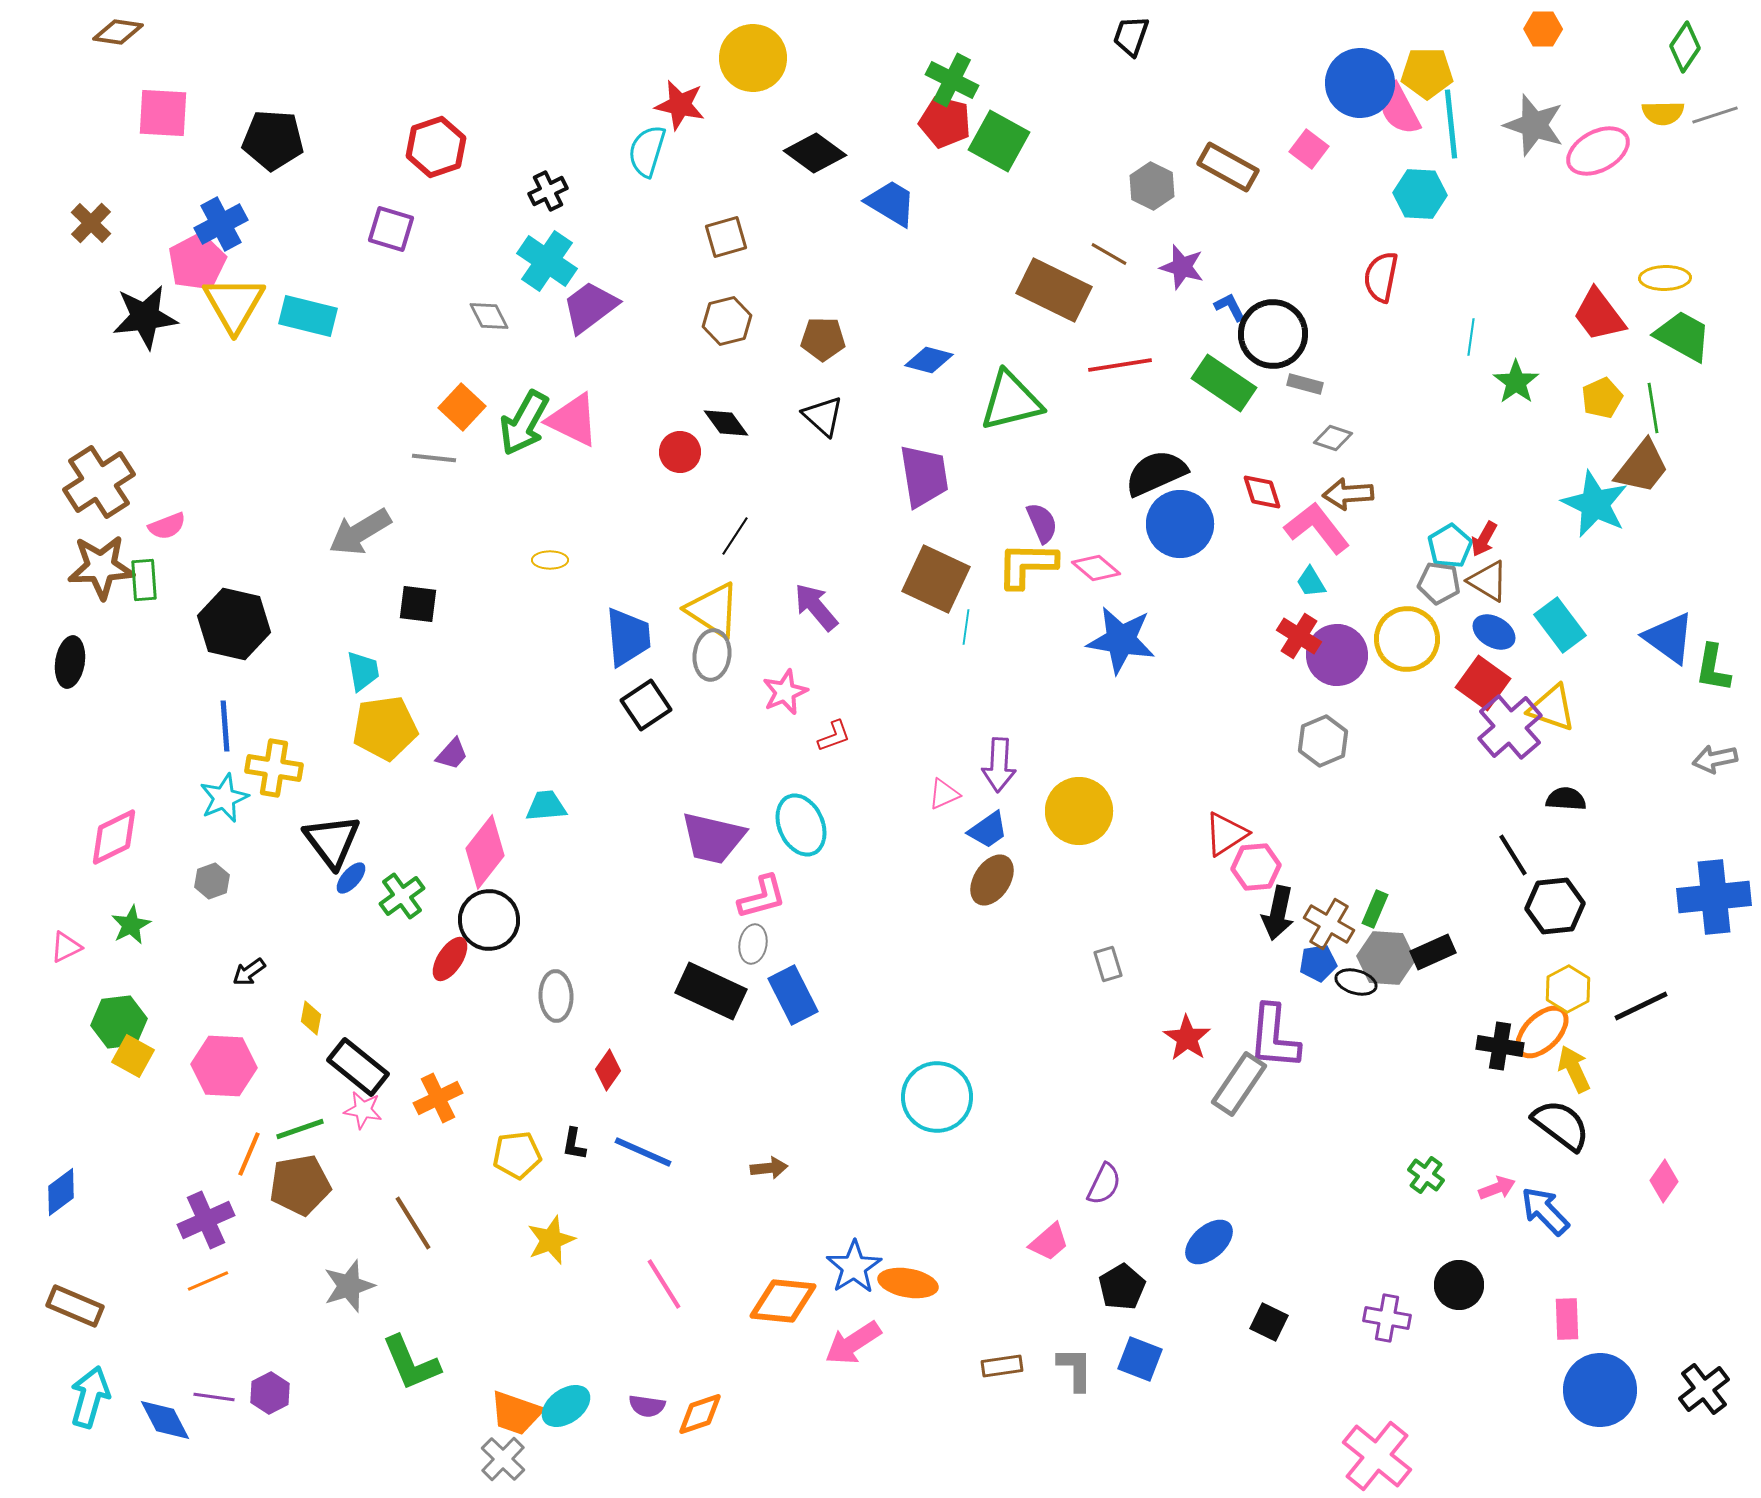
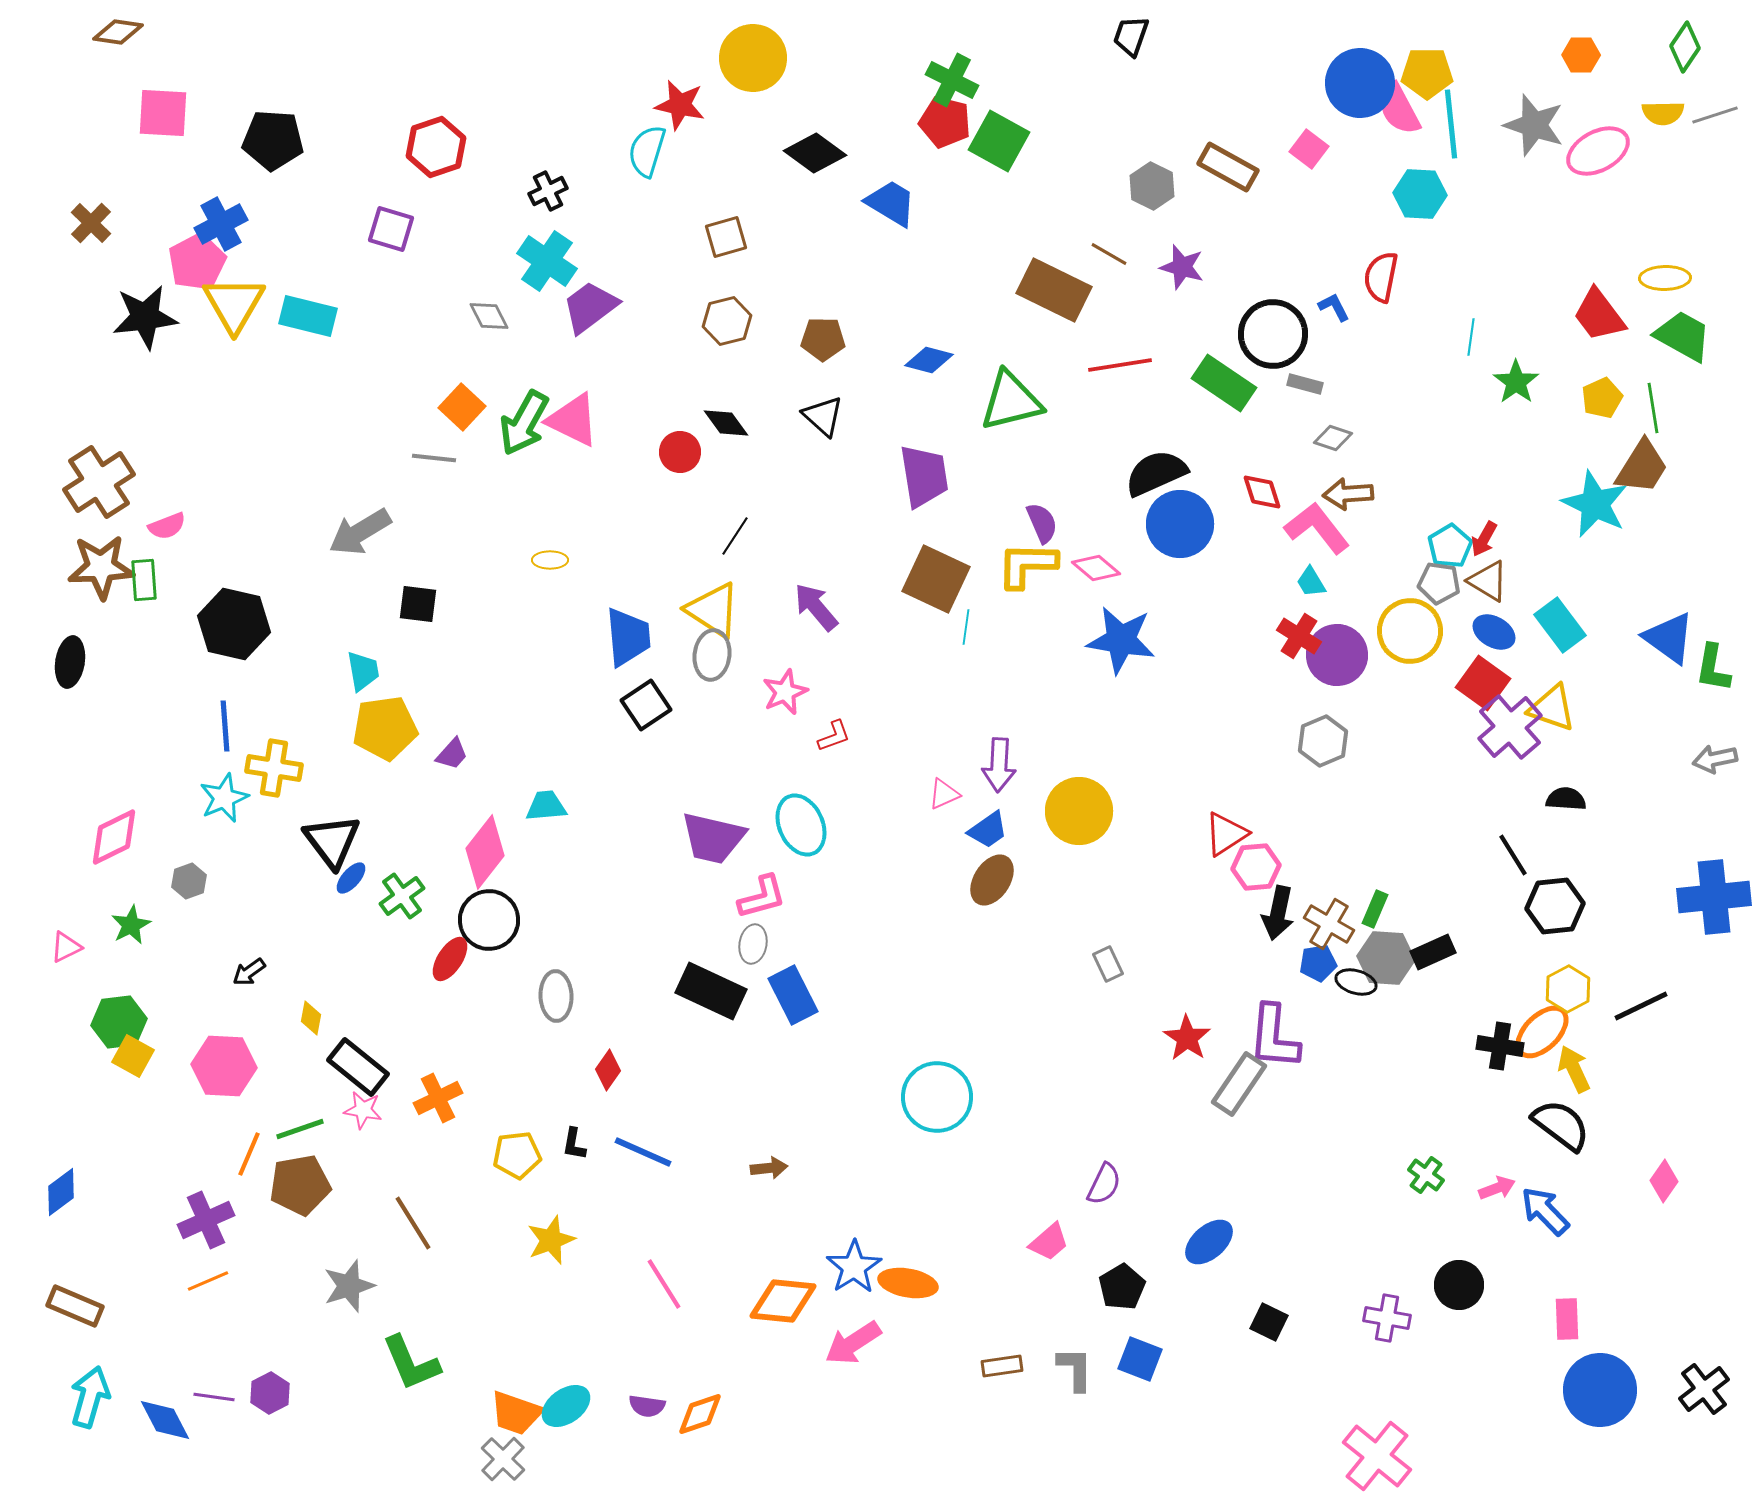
orange hexagon at (1543, 29): moved 38 px right, 26 px down
blue L-shape at (1230, 307): moved 104 px right
brown trapezoid at (1642, 467): rotated 6 degrees counterclockwise
yellow circle at (1407, 639): moved 3 px right, 8 px up
gray hexagon at (212, 881): moved 23 px left
gray rectangle at (1108, 964): rotated 8 degrees counterclockwise
